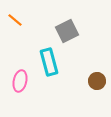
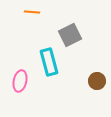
orange line: moved 17 px right, 8 px up; rotated 35 degrees counterclockwise
gray square: moved 3 px right, 4 px down
